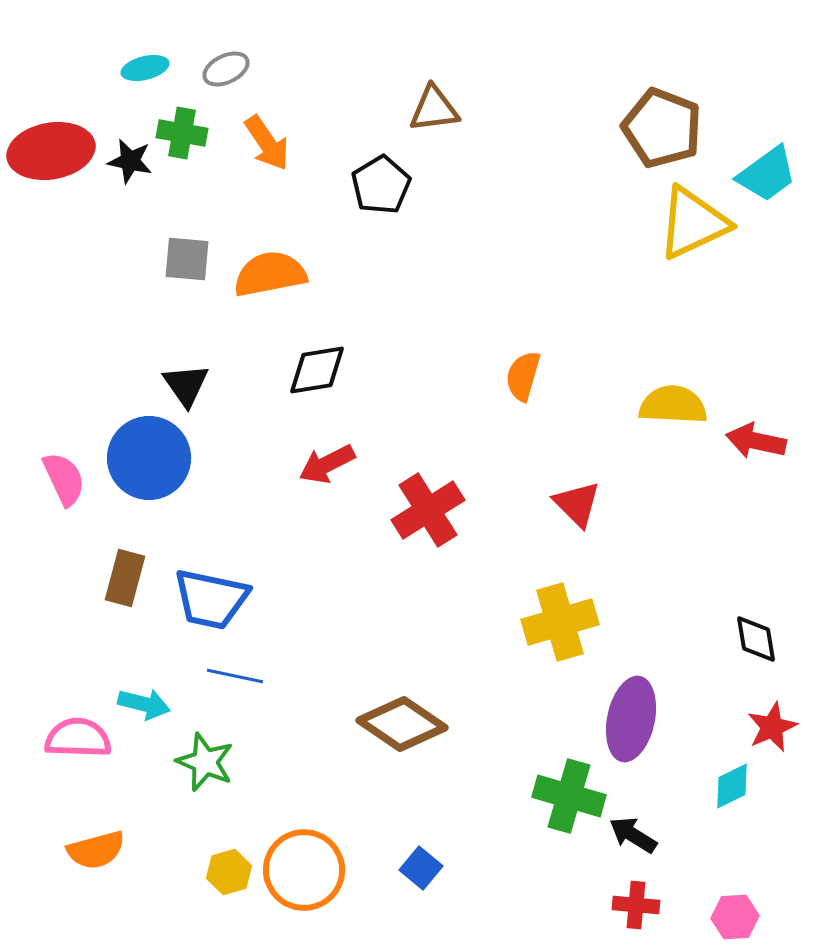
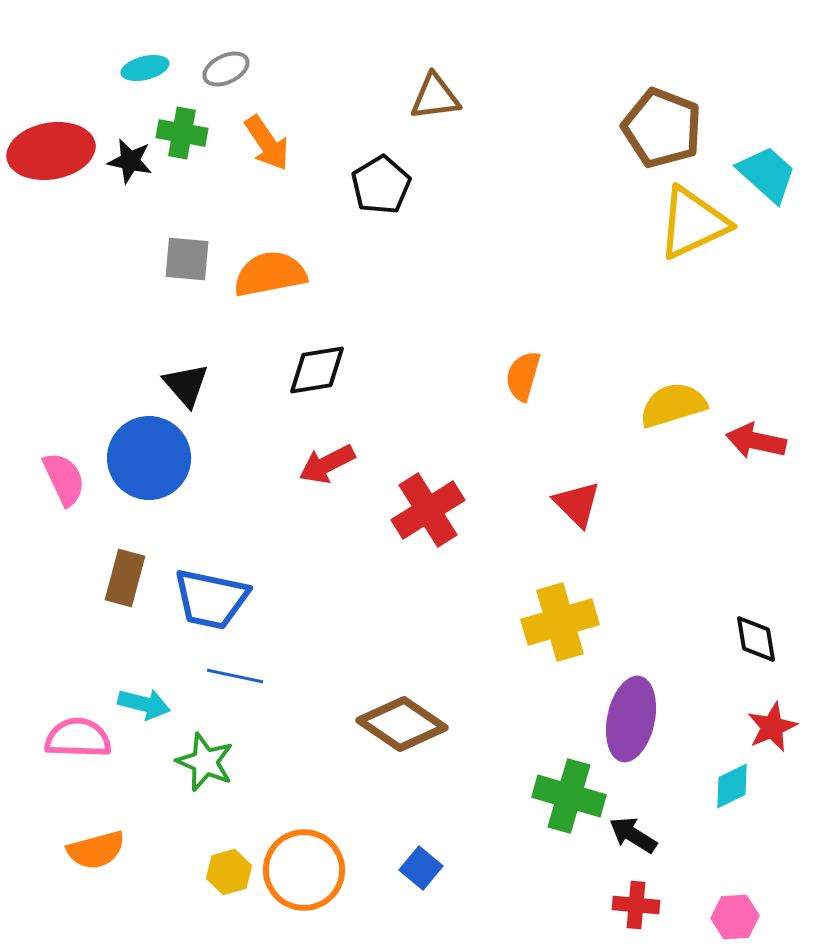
brown triangle at (434, 109): moved 1 px right, 12 px up
cyan trapezoid at (767, 174): rotated 102 degrees counterclockwise
black triangle at (186, 385): rotated 6 degrees counterclockwise
yellow semicircle at (673, 405): rotated 20 degrees counterclockwise
